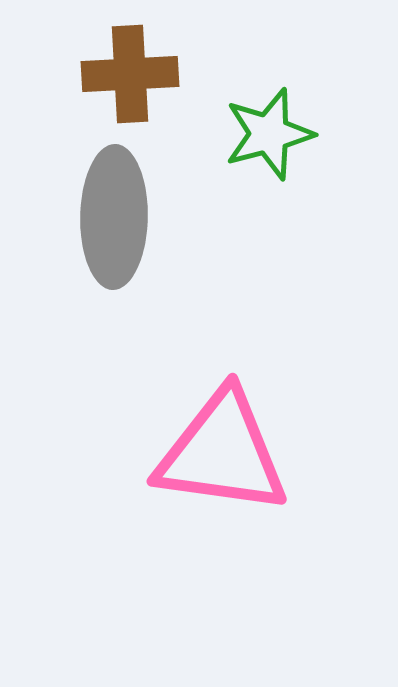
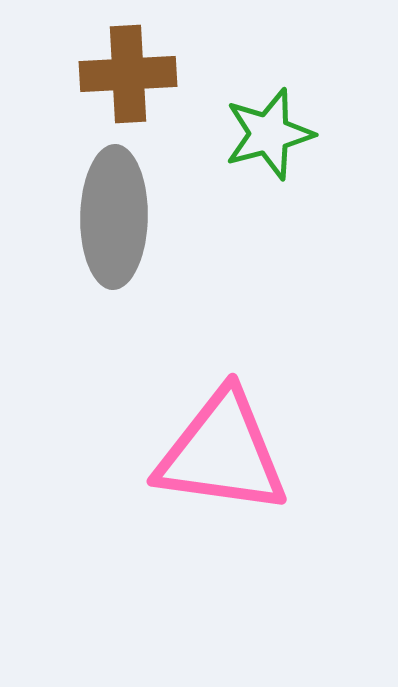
brown cross: moved 2 px left
